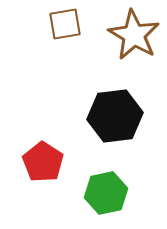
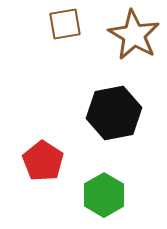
black hexagon: moved 1 px left, 3 px up; rotated 4 degrees counterclockwise
red pentagon: moved 1 px up
green hexagon: moved 2 px left, 2 px down; rotated 18 degrees counterclockwise
